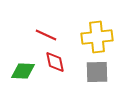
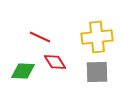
red line: moved 6 px left, 2 px down
red diamond: rotated 20 degrees counterclockwise
